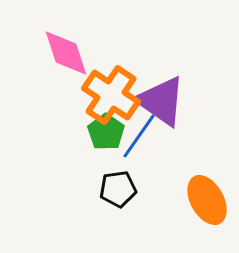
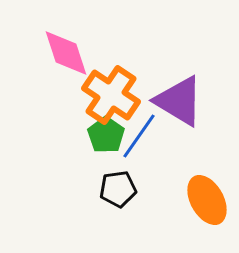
purple triangle: moved 18 px right; rotated 4 degrees counterclockwise
green pentagon: moved 3 px down
